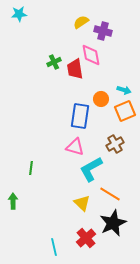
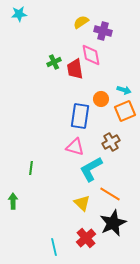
brown cross: moved 4 px left, 2 px up
